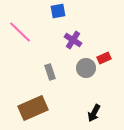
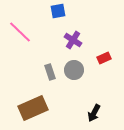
gray circle: moved 12 px left, 2 px down
